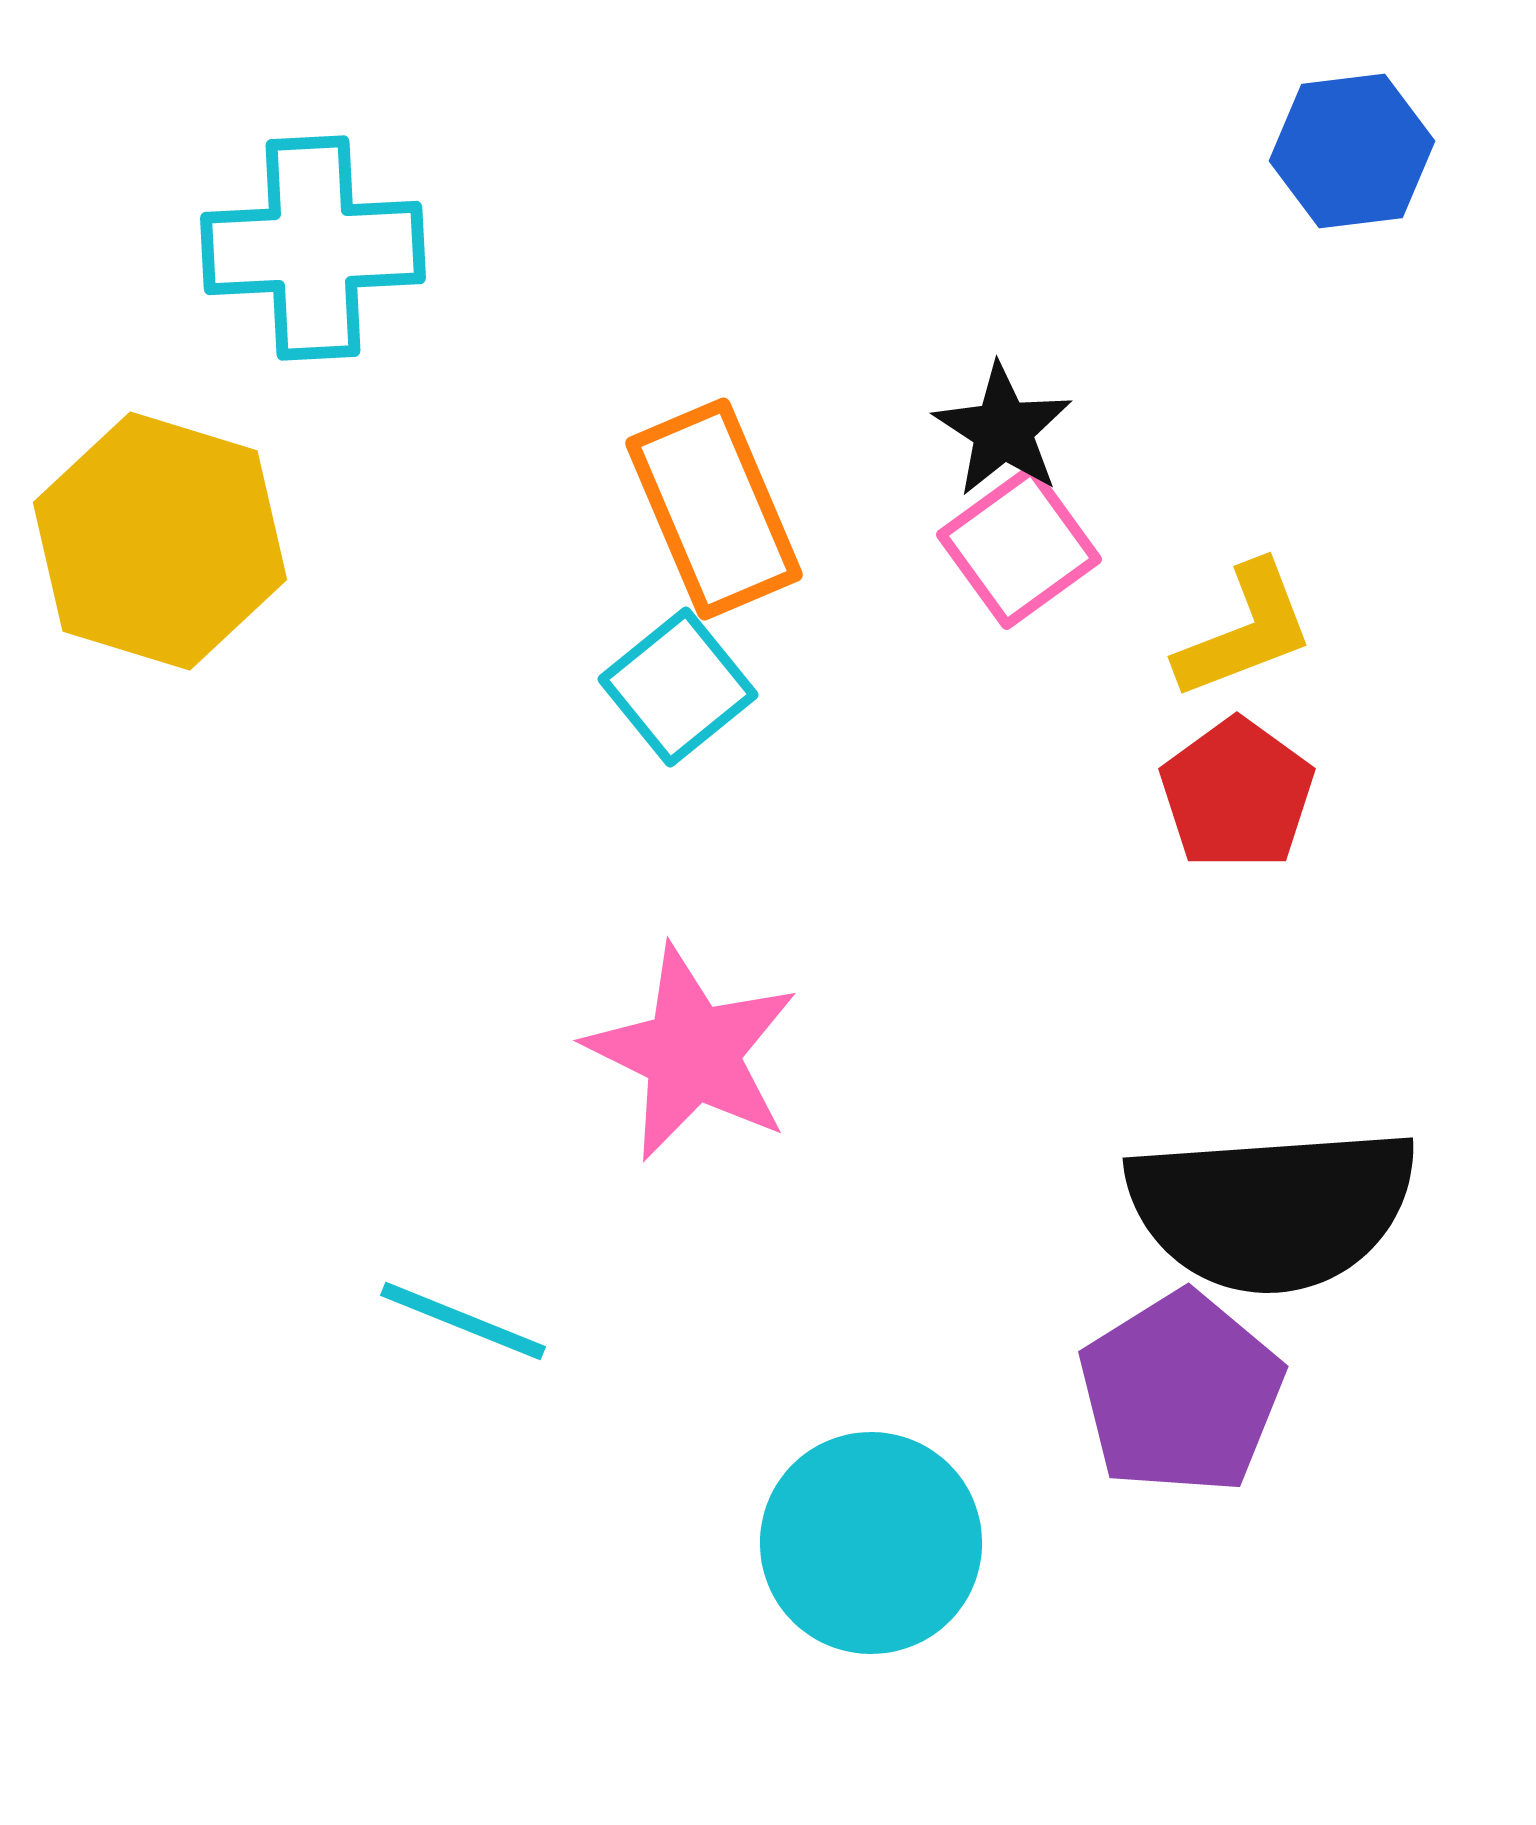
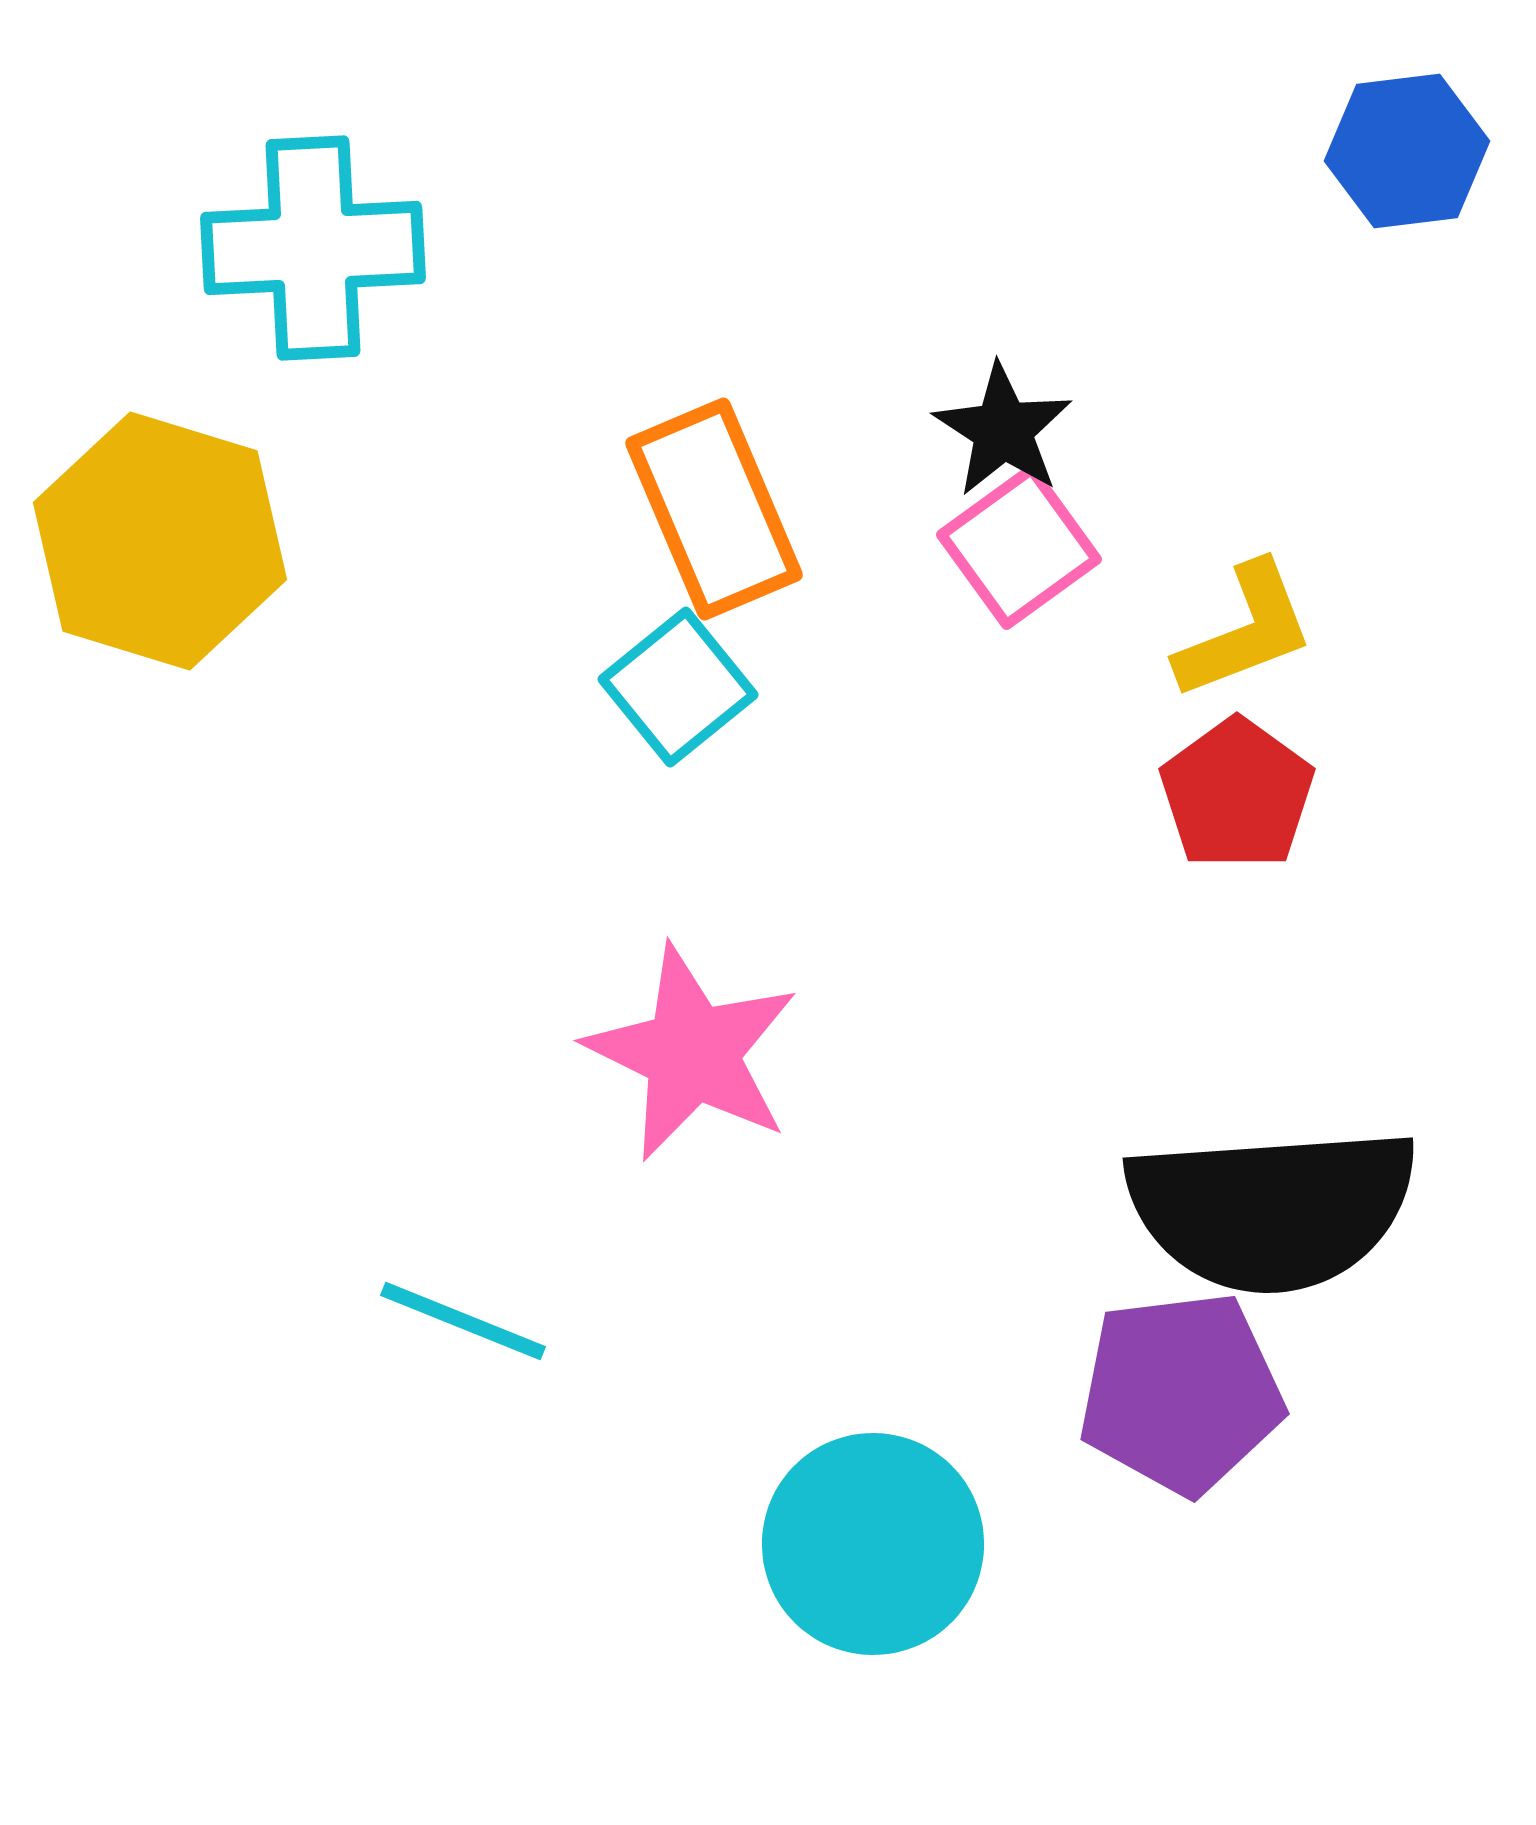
blue hexagon: moved 55 px right
purple pentagon: rotated 25 degrees clockwise
cyan circle: moved 2 px right, 1 px down
